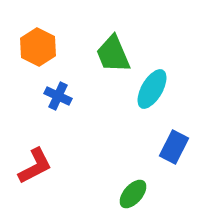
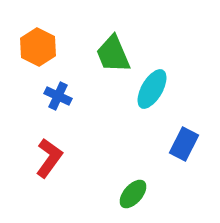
blue rectangle: moved 10 px right, 3 px up
red L-shape: moved 14 px right, 8 px up; rotated 27 degrees counterclockwise
